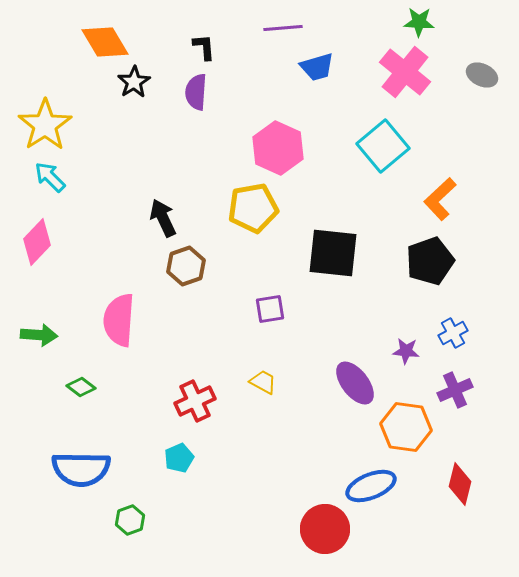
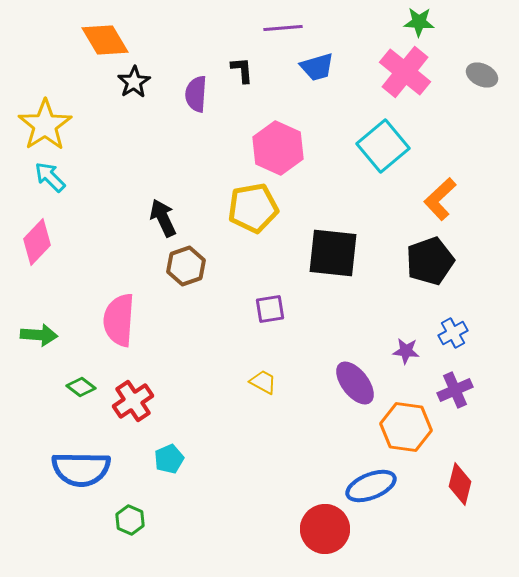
orange diamond: moved 2 px up
black L-shape: moved 38 px right, 23 px down
purple semicircle: moved 2 px down
red cross: moved 62 px left; rotated 9 degrees counterclockwise
cyan pentagon: moved 10 px left, 1 px down
green hexagon: rotated 16 degrees counterclockwise
